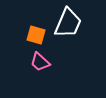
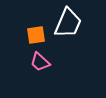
orange square: rotated 24 degrees counterclockwise
